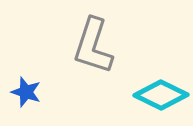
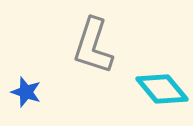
cyan diamond: moved 1 px right, 6 px up; rotated 24 degrees clockwise
